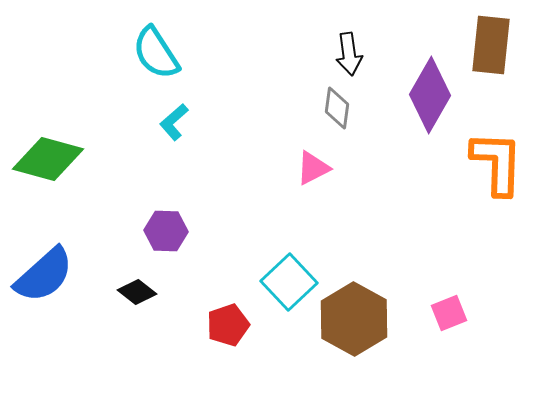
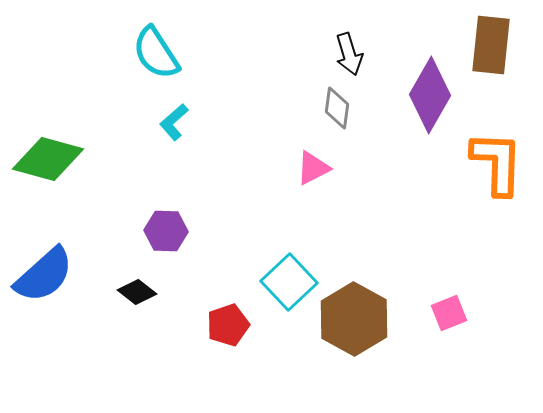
black arrow: rotated 9 degrees counterclockwise
